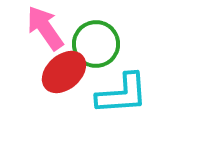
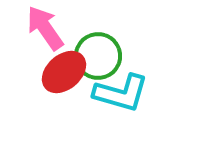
green circle: moved 2 px right, 12 px down
cyan L-shape: moved 1 px left, 1 px up; rotated 20 degrees clockwise
